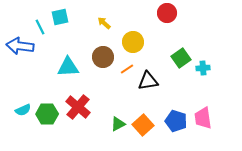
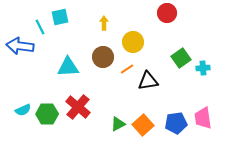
yellow arrow: rotated 48 degrees clockwise
blue pentagon: moved 2 px down; rotated 25 degrees counterclockwise
